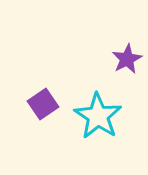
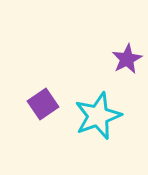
cyan star: rotated 18 degrees clockwise
